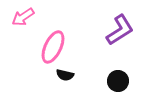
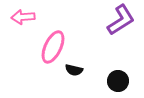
pink arrow: rotated 30 degrees clockwise
purple L-shape: moved 1 px right, 10 px up
black semicircle: moved 9 px right, 5 px up
